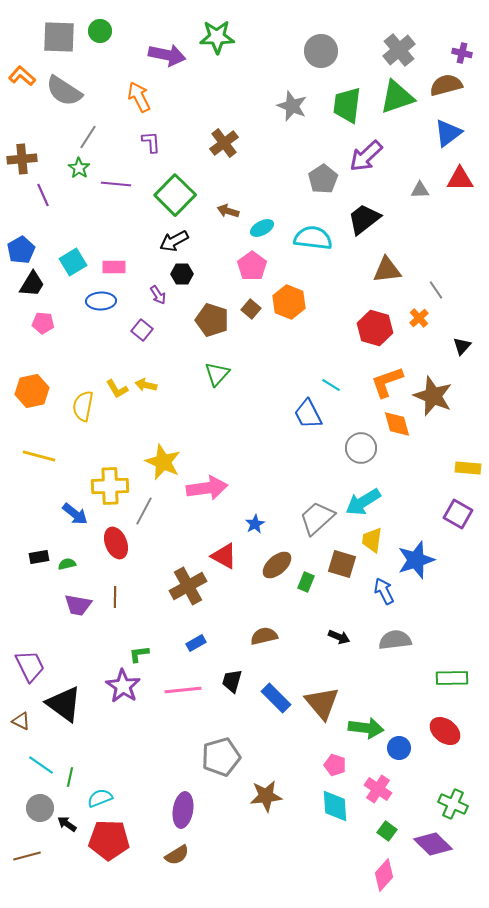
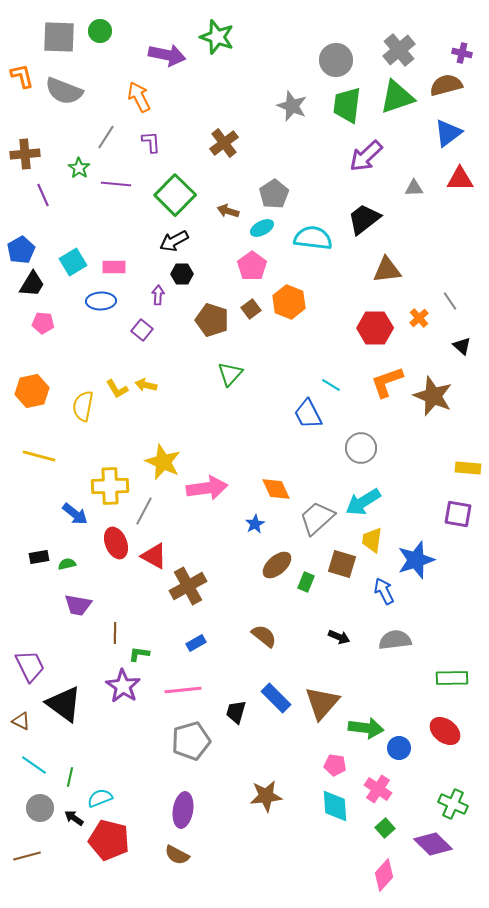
green star at (217, 37): rotated 20 degrees clockwise
gray circle at (321, 51): moved 15 px right, 9 px down
orange L-shape at (22, 76): rotated 36 degrees clockwise
gray semicircle at (64, 91): rotated 12 degrees counterclockwise
gray line at (88, 137): moved 18 px right
brown cross at (22, 159): moved 3 px right, 5 px up
gray pentagon at (323, 179): moved 49 px left, 15 px down
gray triangle at (420, 190): moved 6 px left, 2 px up
gray line at (436, 290): moved 14 px right, 11 px down
purple arrow at (158, 295): rotated 144 degrees counterclockwise
brown square at (251, 309): rotated 12 degrees clockwise
red hexagon at (375, 328): rotated 16 degrees counterclockwise
black triangle at (462, 346): rotated 30 degrees counterclockwise
green triangle at (217, 374): moved 13 px right
orange diamond at (397, 424): moved 121 px left, 65 px down; rotated 8 degrees counterclockwise
purple square at (458, 514): rotated 20 degrees counterclockwise
red triangle at (224, 556): moved 70 px left
brown line at (115, 597): moved 36 px down
brown semicircle at (264, 636): rotated 52 degrees clockwise
green L-shape at (139, 654): rotated 15 degrees clockwise
black trapezoid at (232, 681): moved 4 px right, 31 px down
brown triangle at (322, 703): rotated 21 degrees clockwise
gray pentagon at (221, 757): moved 30 px left, 16 px up
cyan line at (41, 765): moved 7 px left
pink pentagon at (335, 765): rotated 10 degrees counterclockwise
black arrow at (67, 824): moved 7 px right, 6 px up
green square at (387, 831): moved 2 px left, 3 px up; rotated 12 degrees clockwise
red pentagon at (109, 840): rotated 12 degrees clockwise
brown semicircle at (177, 855): rotated 60 degrees clockwise
